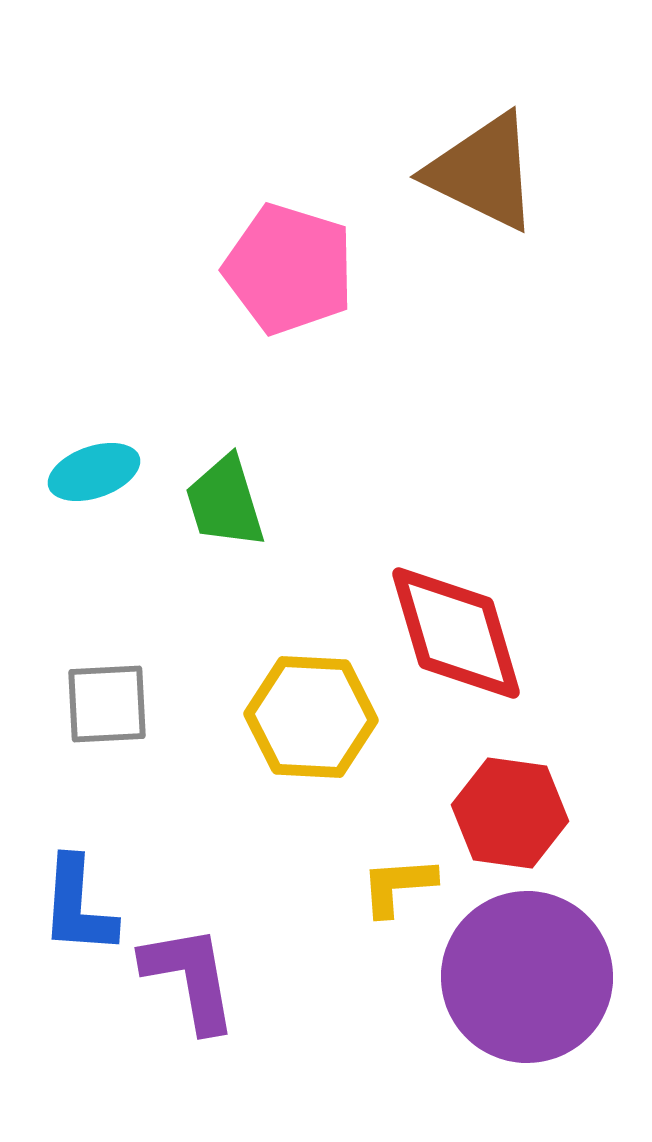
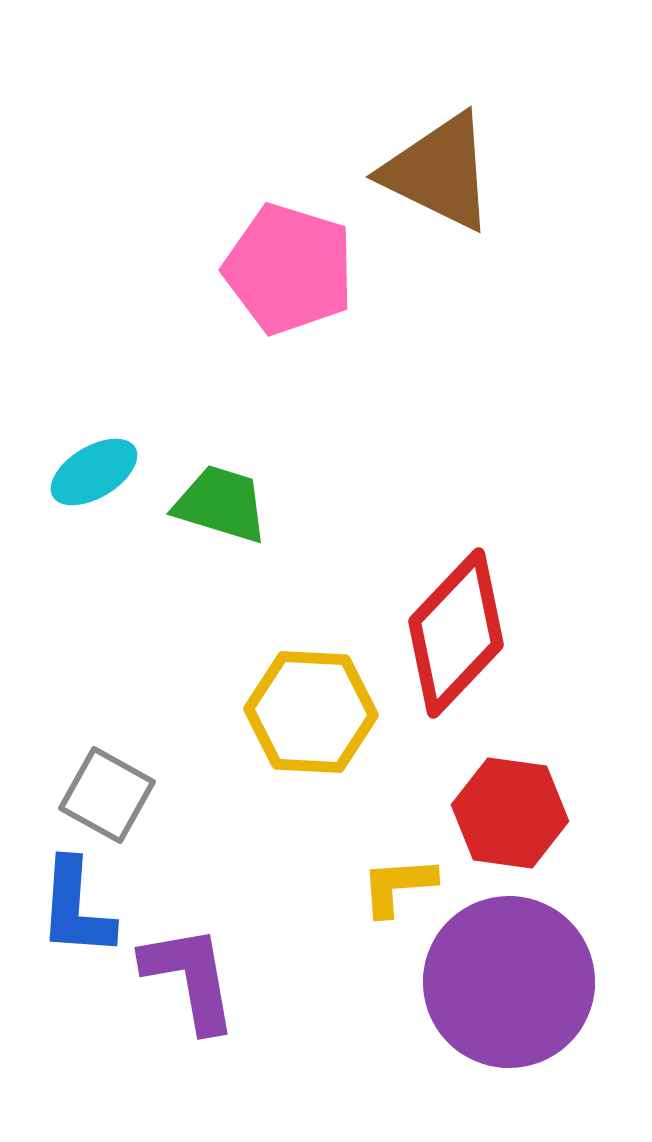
brown triangle: moved 44 px left
cyan ellipse: rotated 12 degrees counterclockwise
green trapezoid: moved 4 px left, 2 px down; rotated 124 degrees clockwise
red diamond: rotated 60 degrees clockwise
gray square: moved 91 px down; rotated 32 degrees clockwise
yellow hexagon: moved 5 px up
blue L-shape: moved 2 px left, 2 px down
purple circle: moved 18 px left, 5 px down
